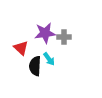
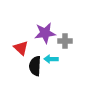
gray cross: moved 1 px right, 4 px down
cyan arrow: moved 2 px right; rotated 128 degrees clockwise
